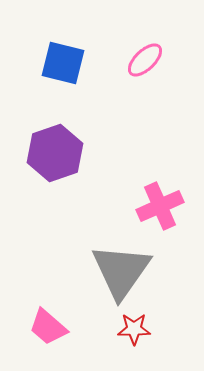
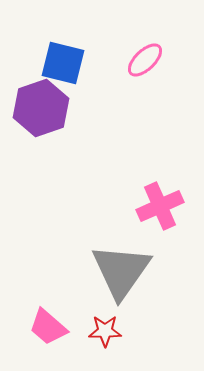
purple hexagon: moved 14 px left, 45 px up
red star: moved 29 px left, 2 px down
